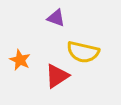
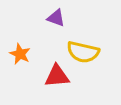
orange star: moved 6 px up
red triangle: rotated 28 degrees clockwise
